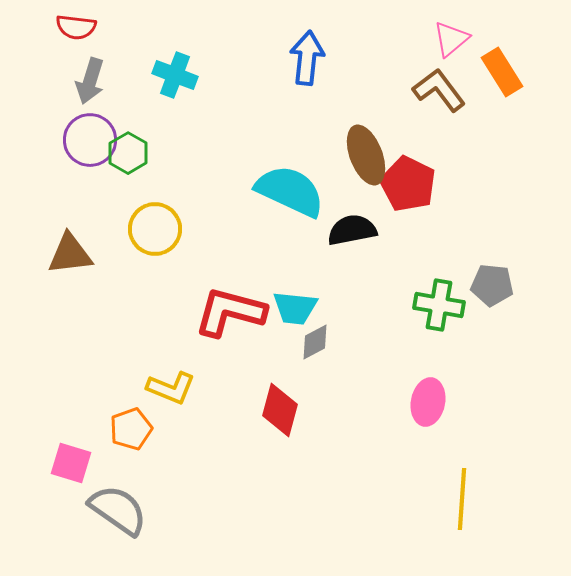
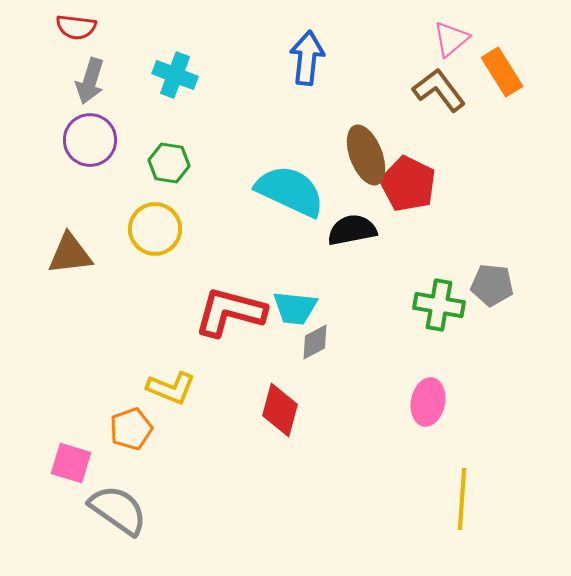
green hexagon: moved 41 px right, 10 px down; rotated 21 degrees counterclockwise
